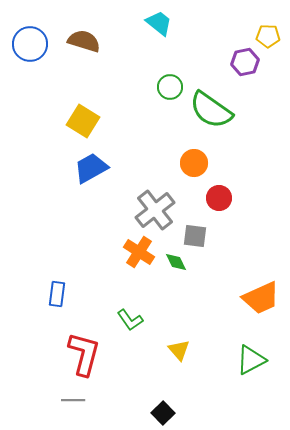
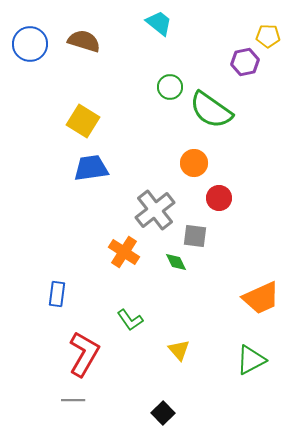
blue trapezoid: rotated 21 degrees clockwise
orange cross: moved 15 px left
red L-shape: rotated 15 degrees clockwise
